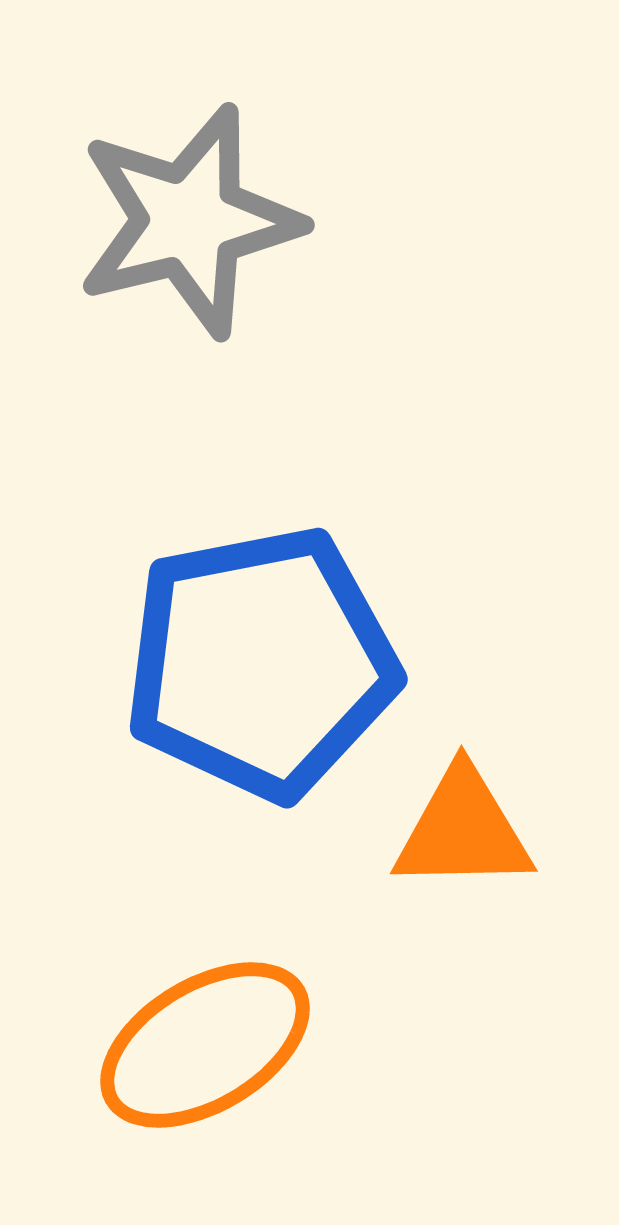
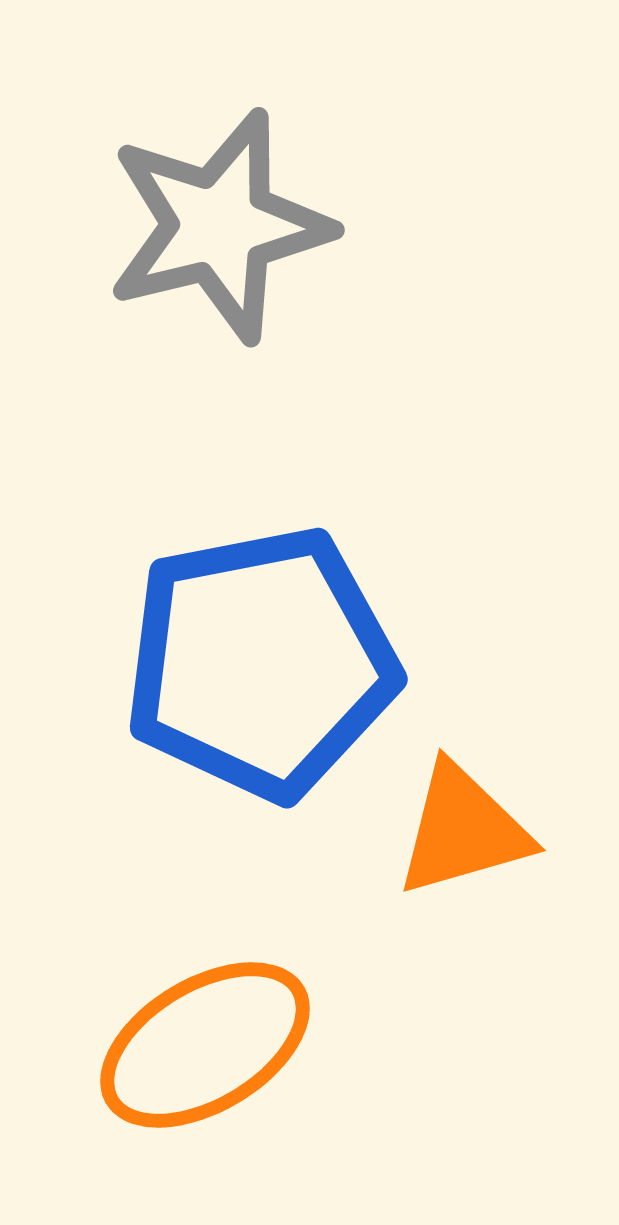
gray star: moved 30 px right, 5 px down
orange triangle: rotated 15 degrees counterclockwise
